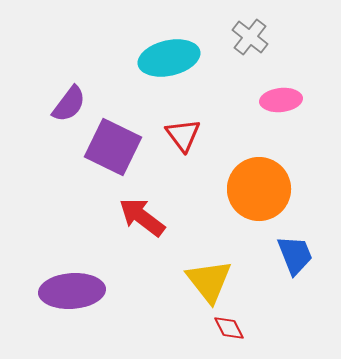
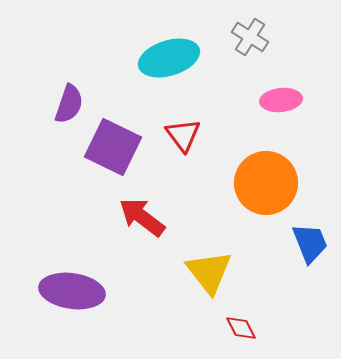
gray cross: rotated 6 degrees counterclockwise
cyan ellipse: rotated 4 degrees counterclockwise
purple semicircle: rotated 18 degrees counterclockwise
orange circle: moved 7 px right, 6 px up
blue trapezoid: moved 15 px right, 12 px up
yellow triangle: moved 9 px up
purple ellipse: rotated 12 degrees clockwise
red diamond: moved 12 px right
